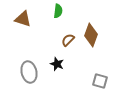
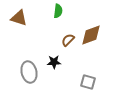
brown triangle: moved 4 px left, 1 px up
brown diamond: rotated 50 degrees clockwise
black star: moved 3 px left, 2 px up; rotated 24 degrees counterclockwise
gray square: moved 12 px left, 1 px down
